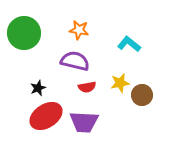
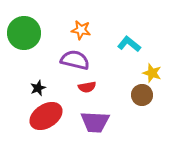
orange star: moved 2 px right
purple semicircle: moved 1 px up
yellow star: moved 32 px right, 10 px up; rotated 30 degrees clockwise
purple trapezoid: moved 11 px right
